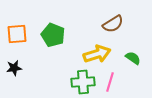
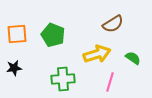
green cross: moved 20 px left, 3 px up
